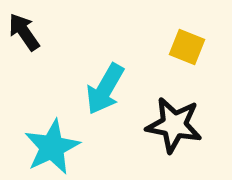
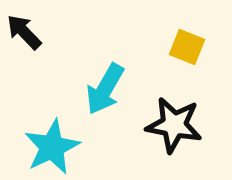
black arrow: rotated 9 degrees counterclockwise
